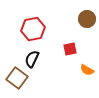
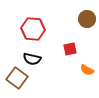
red hexagon: rotated 15 degrees clockwise
black semicircle: rotated 102 degrees counterclockwise
